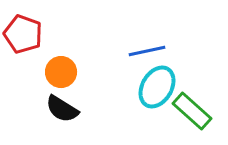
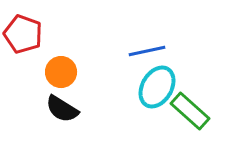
green rectangle: moved 2 px left
